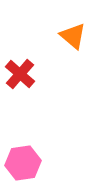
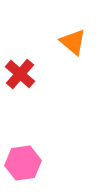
orange triangle: moved 6 px down
